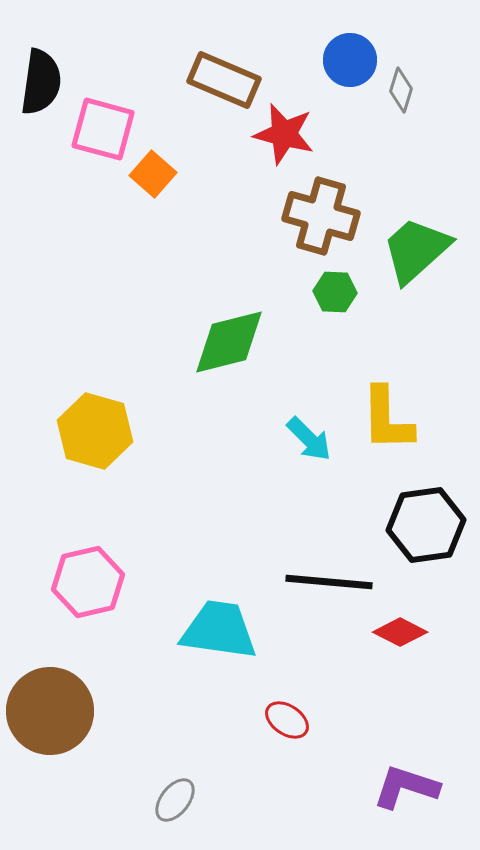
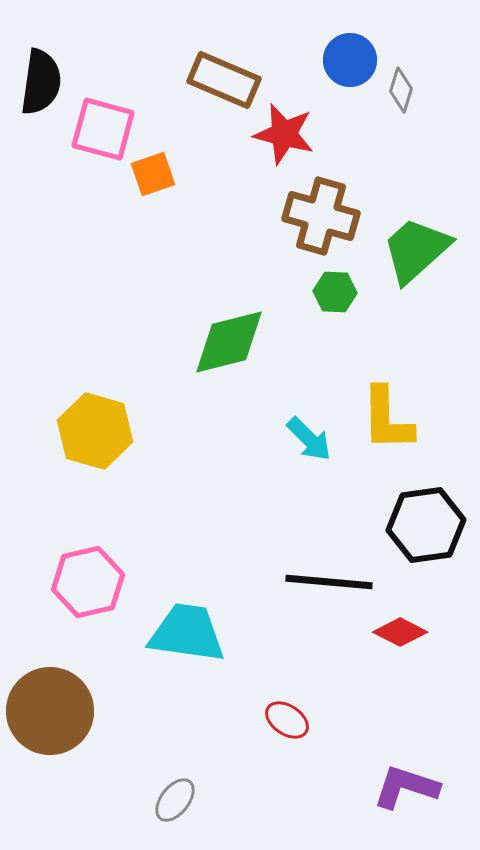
orange square: rotated 30 degrees clockwise
cyan trapezoid: moved 32 px left, 3 px down
